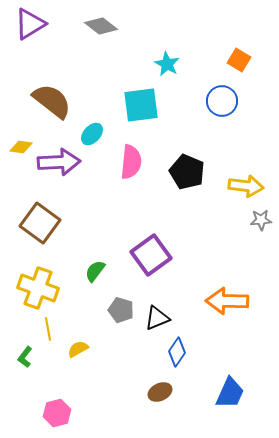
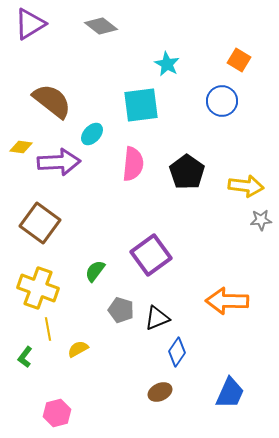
pink semicircle: moved 2 px right, 2 px down
black pentagon: rotated 12 degrees clockwise
